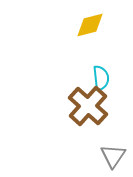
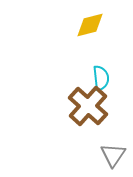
gray triangle: moved 1 px up
